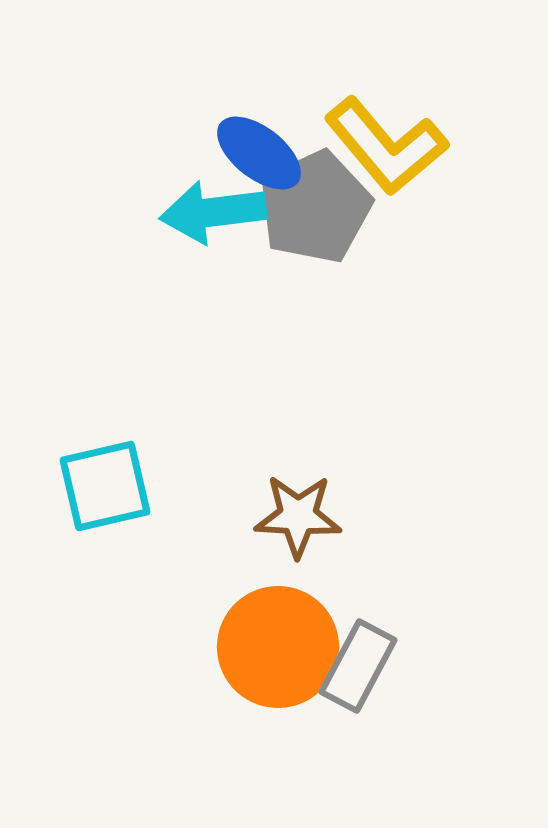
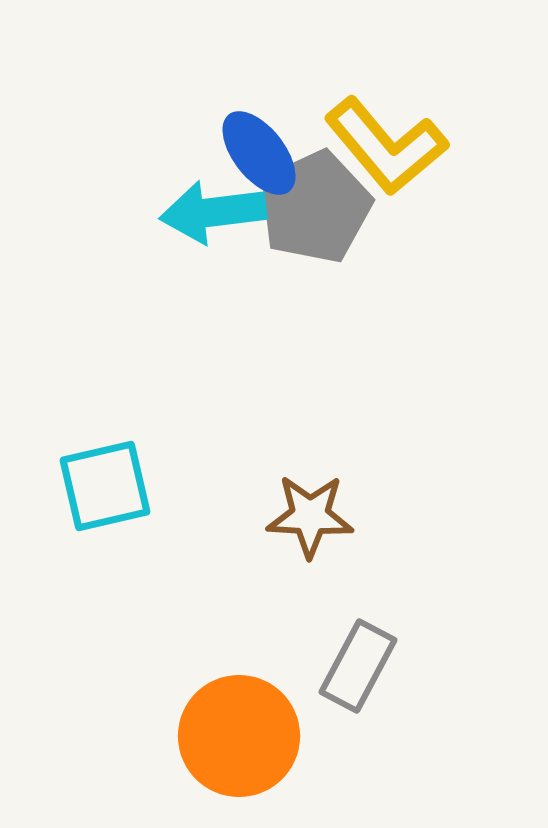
blue ellipse: rotated 14 degrees clockwise
brown star: moved 12 px right
orange circle: moved 39 px left, 89 px down
